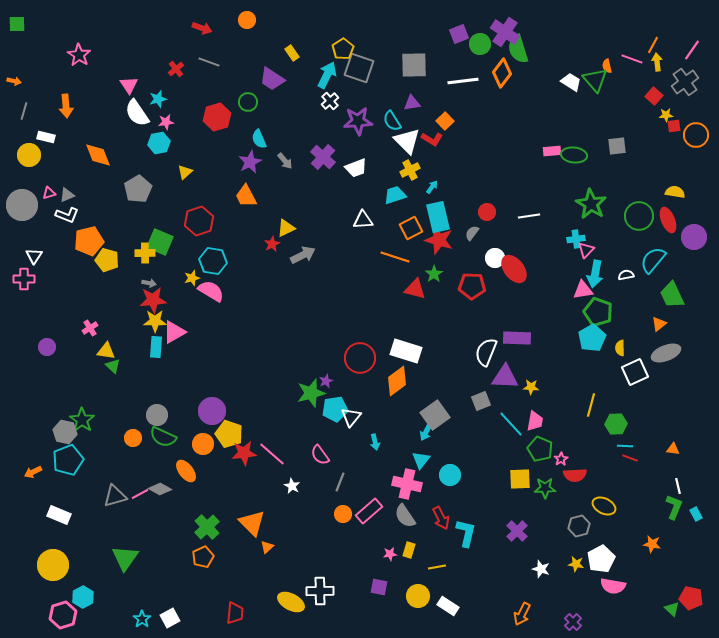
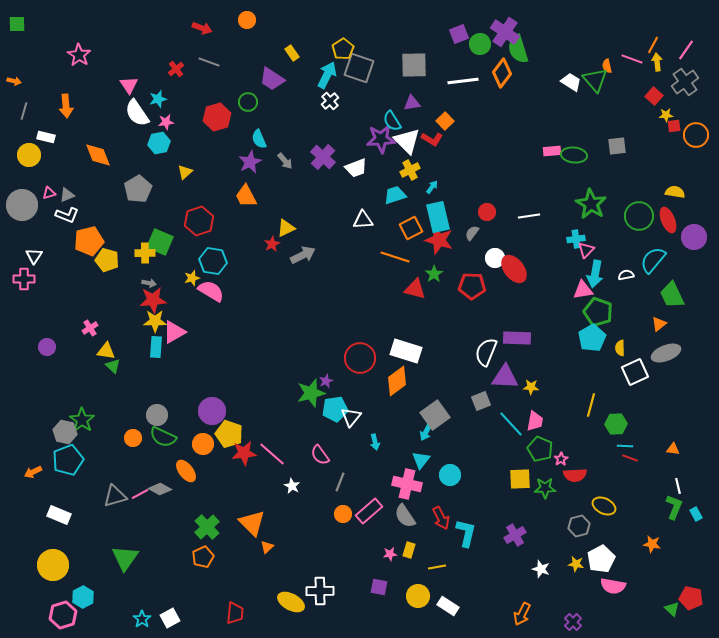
pink line at (692, 50): moved 6 px left
purple star at (358, 121): moved 23 px right, 18 px down
purple cross at (517, 531): moved 2 px left, 4 px down; rotated 15 degrees clockwise
